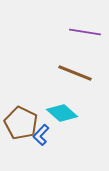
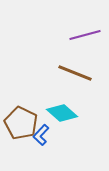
purple line: moved 3 px down; rotated 24 degrees counterclockwise
